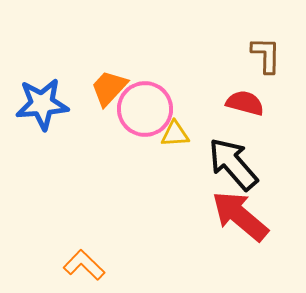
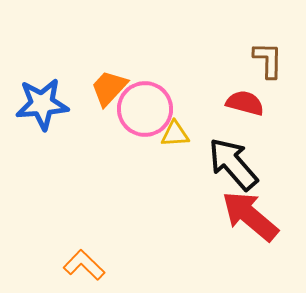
brown L-shape: moved 2 px right, 5 px down
red arrow: moved 10 px right
